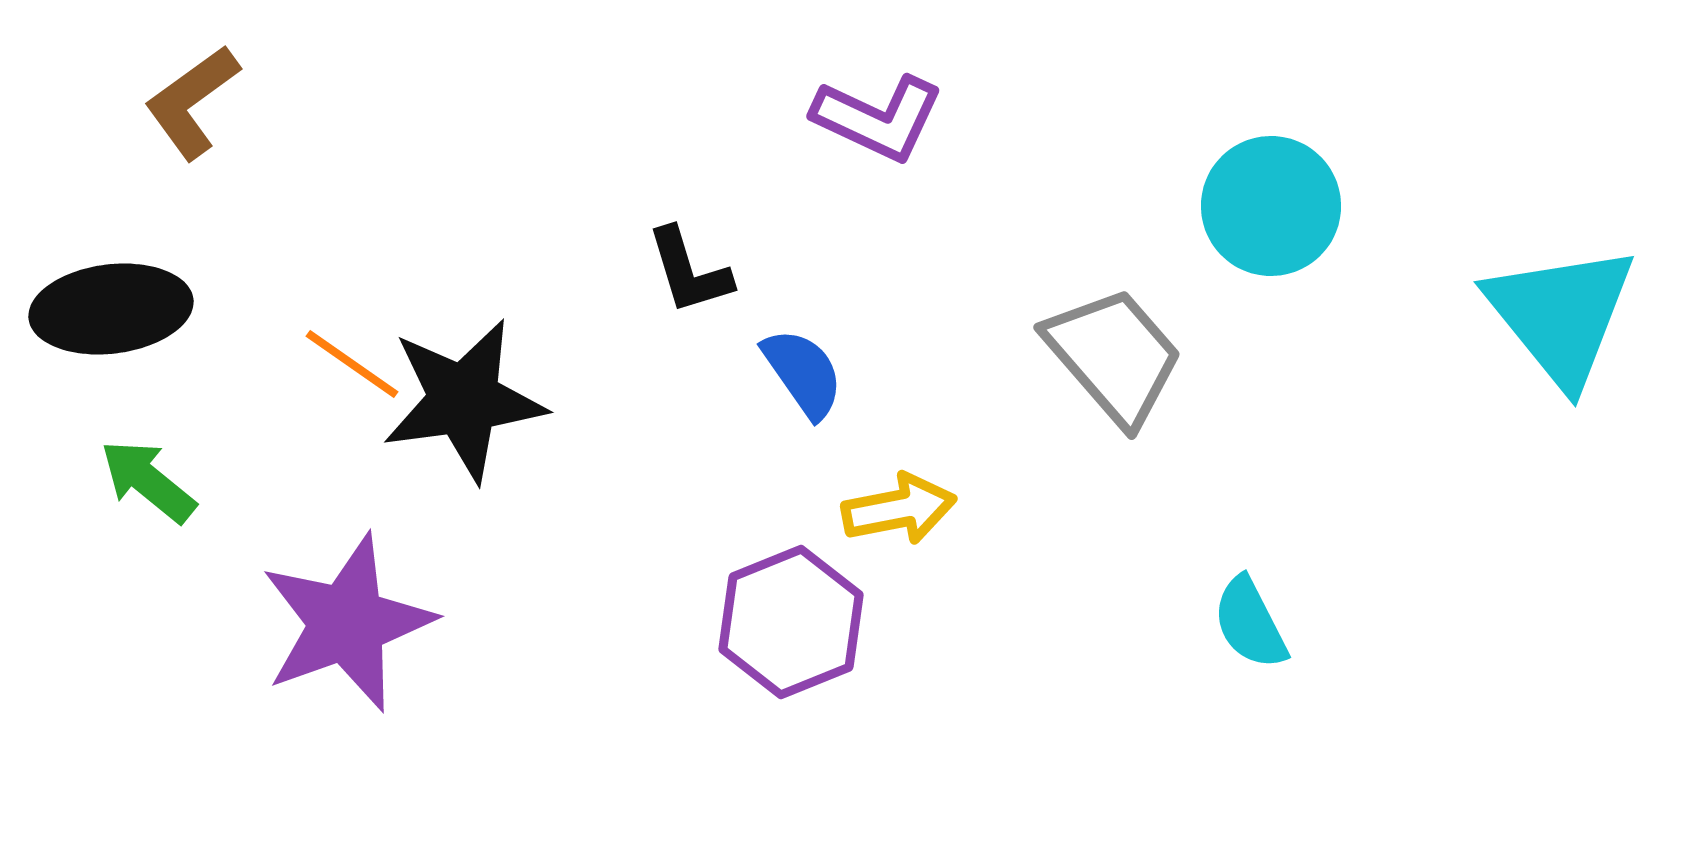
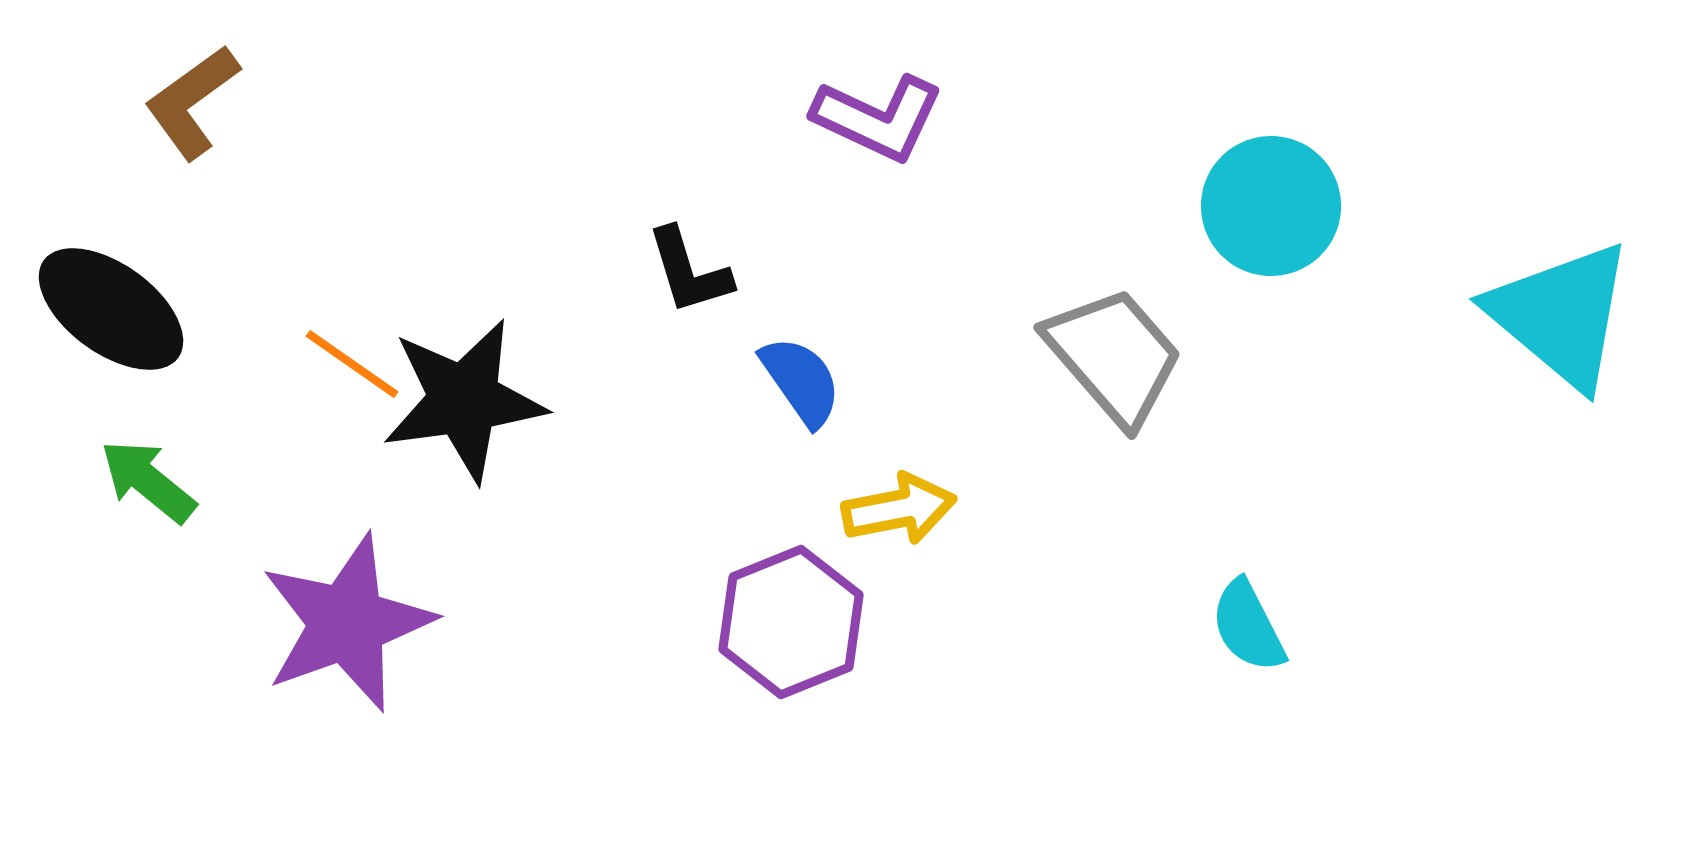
black ellipse: rotated 43 degrees clockwise
cyan triangle: rotated 11 degrees counterclockwise
blue semicircle: moved 2 px left, 8 px down
cyan semicircle: moved 2 px left, 3 px down
